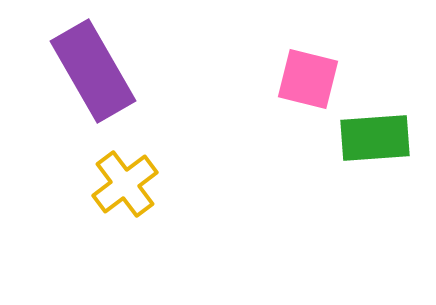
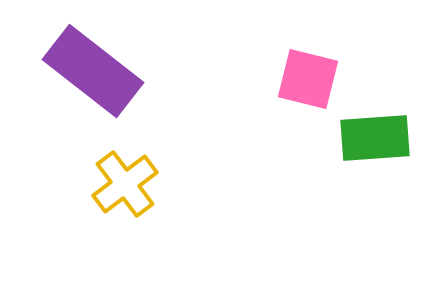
purple rectangle: rotated 22 degrees counterclockwise
